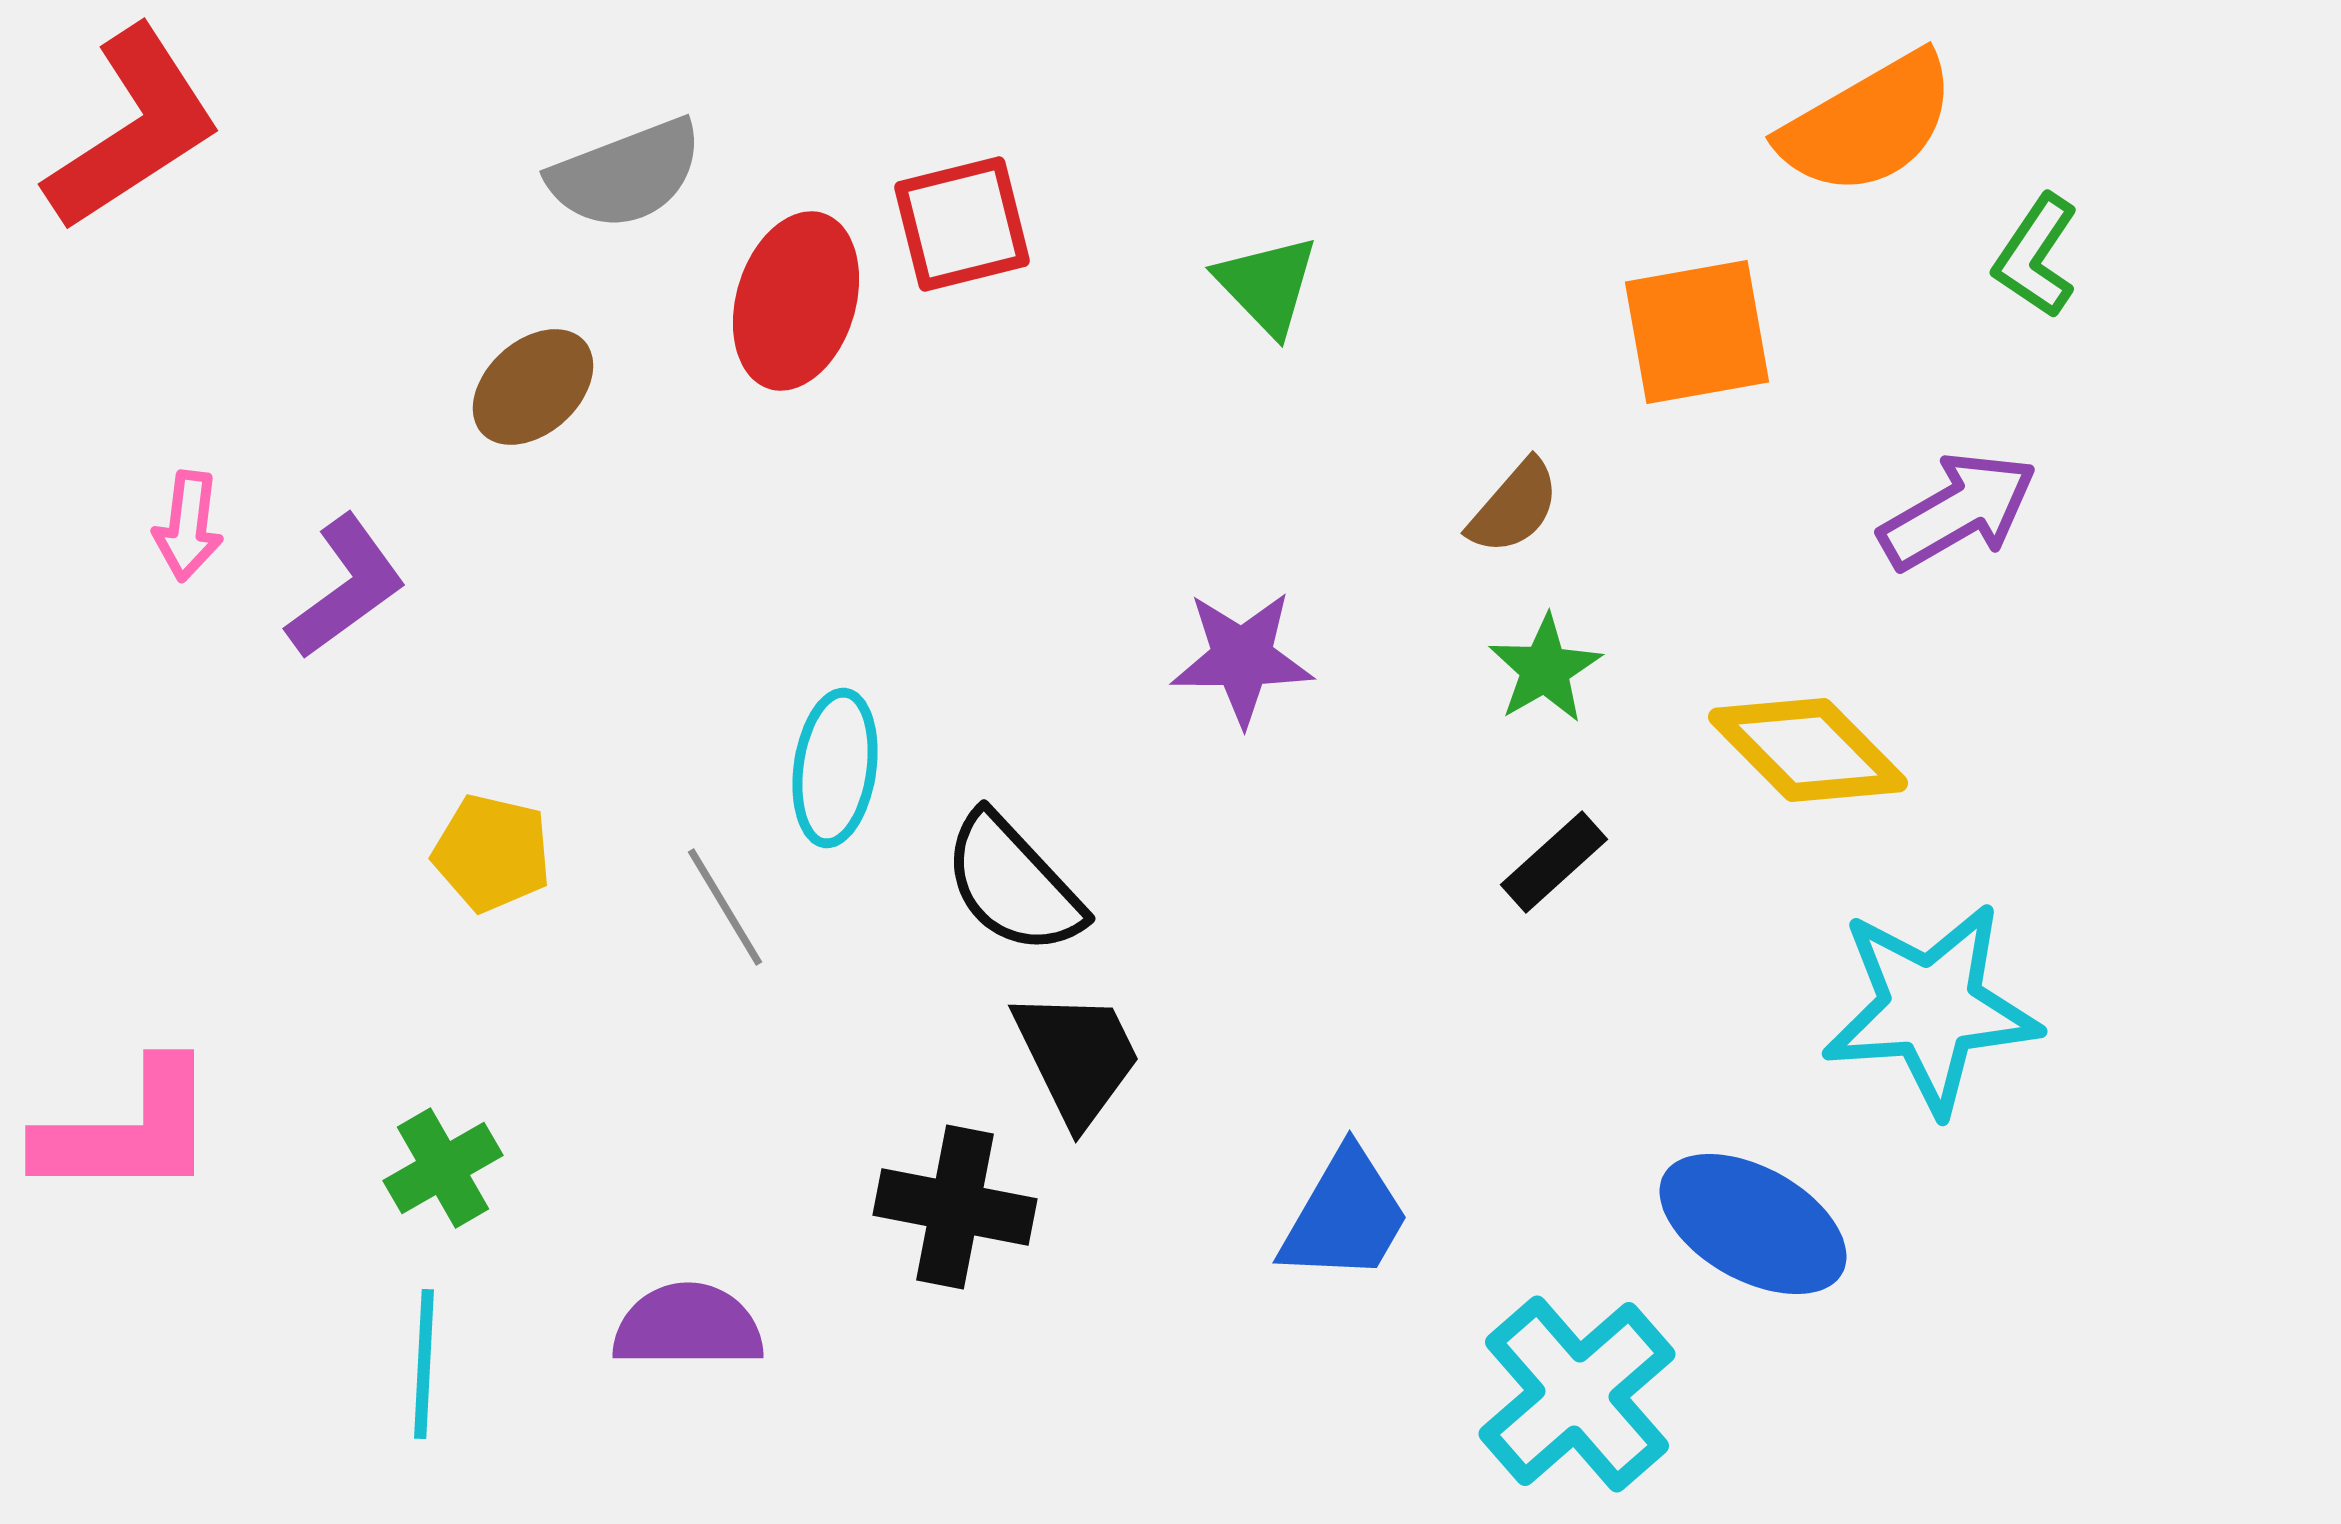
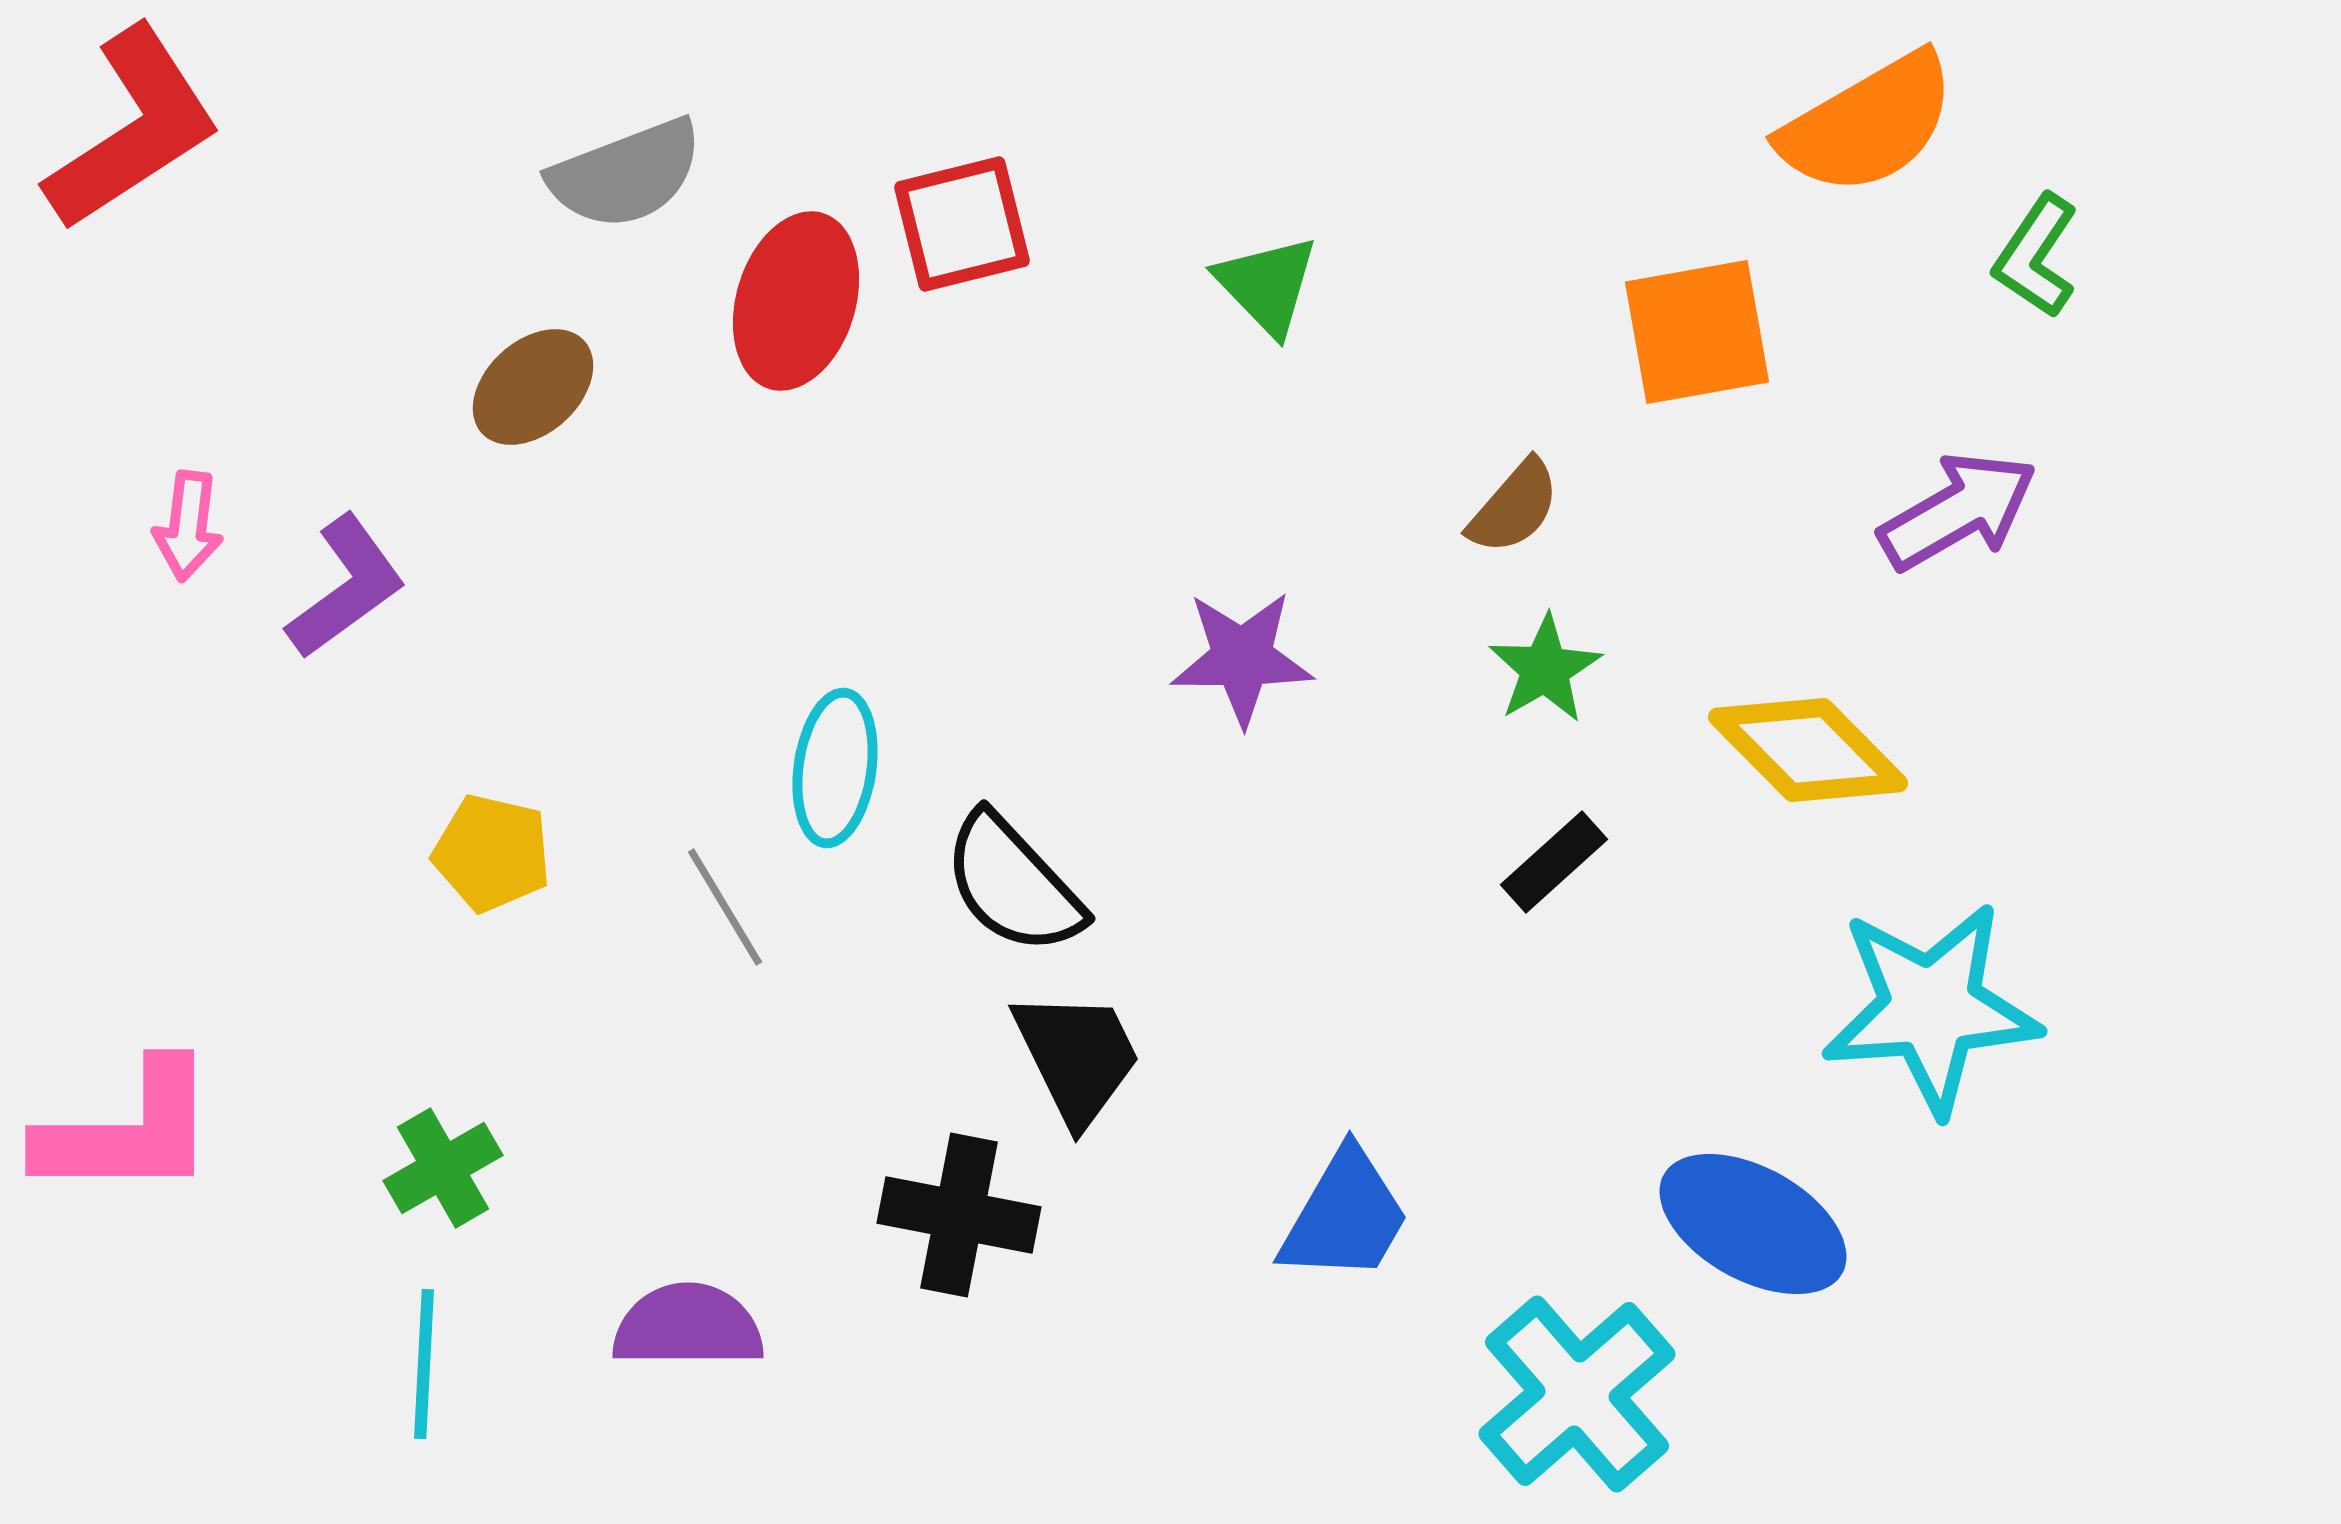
black cross: moved 4 px right, 8 px down
